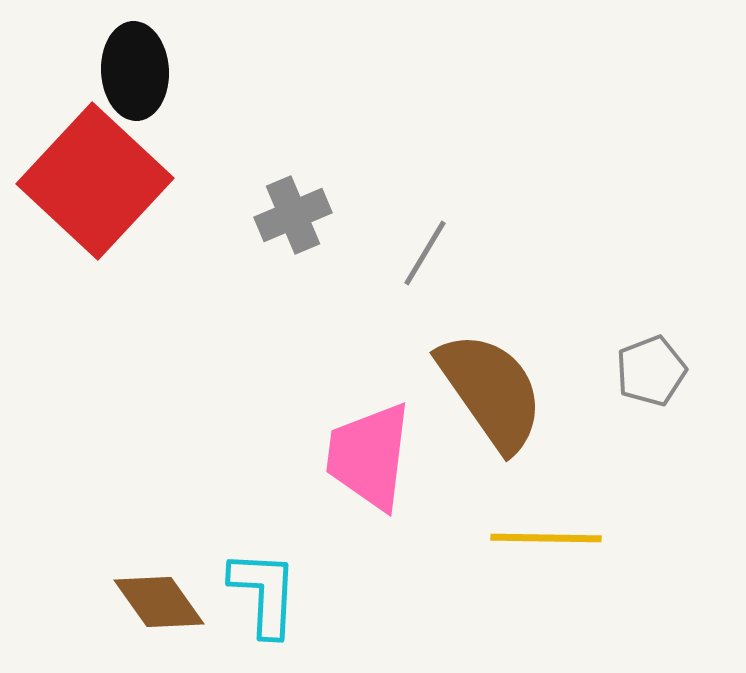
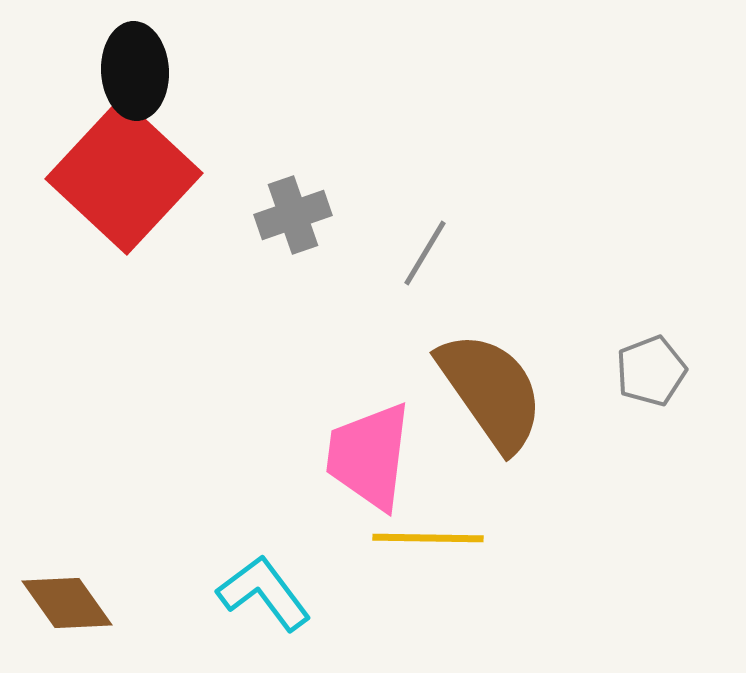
red square: moved 29 px right, 5 px up
gray cross: rotated 4 degrees clockwise
yellow line: moved 118 px left
cyan L-shape: rotated 40 degrees counterclockwise
brown diamond: moved 92 px left, 1 px down
